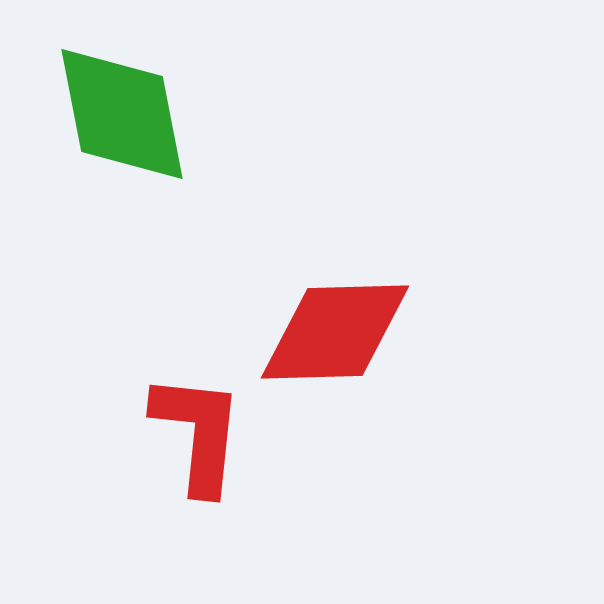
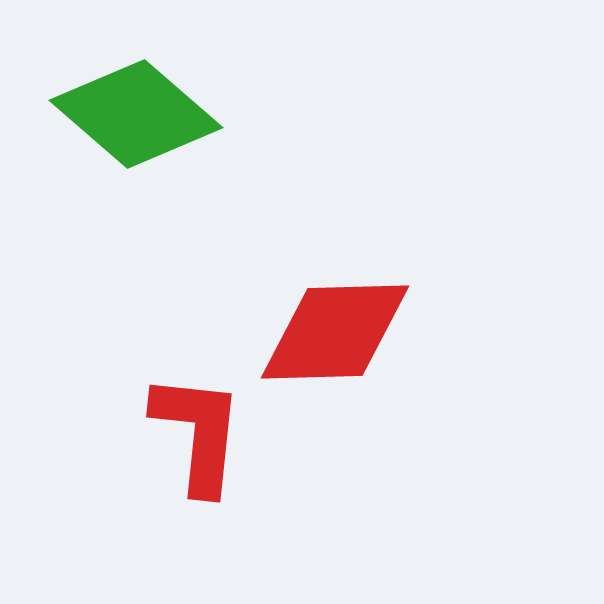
green diamond: moved 14 px right; rotated 38 degrees counterclockwise
